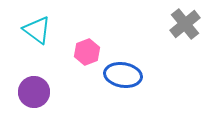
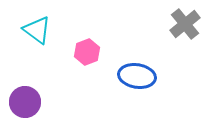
blue ellipse: moved 14 px right, 1 px down
purple circle: moved 9 px left, 10 px down
